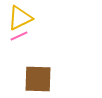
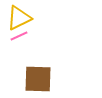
yellow triangle: moved 1 px left
